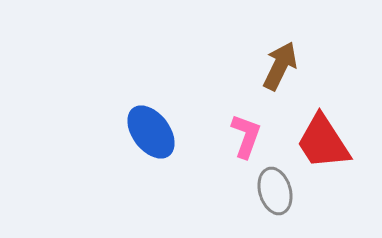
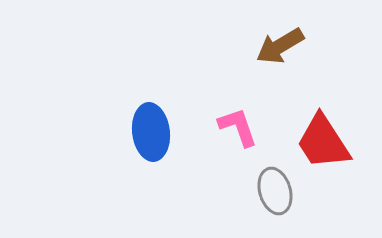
brown arrow: moved 20 px up; rotated 147 degrees counterclockwise
blue ellipse: rotated 30 degrees clockwise
pink L-shape: moved 8 px left, 9 px up; rotated 39 degrees counterclockwise
